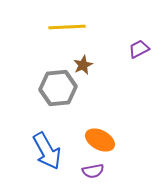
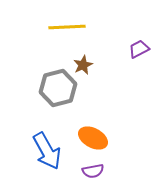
gray hexagon: rotated 9 degrees counterclockwise
orange ellipse: moved 7 px left, 2 px up
